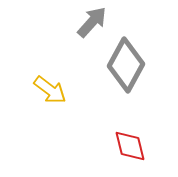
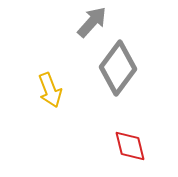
gray diamond: moved 8 px left, 3 px down; rotated 8 degrees clockwise
yellow arrow: rotated 32 degrees clockwise
